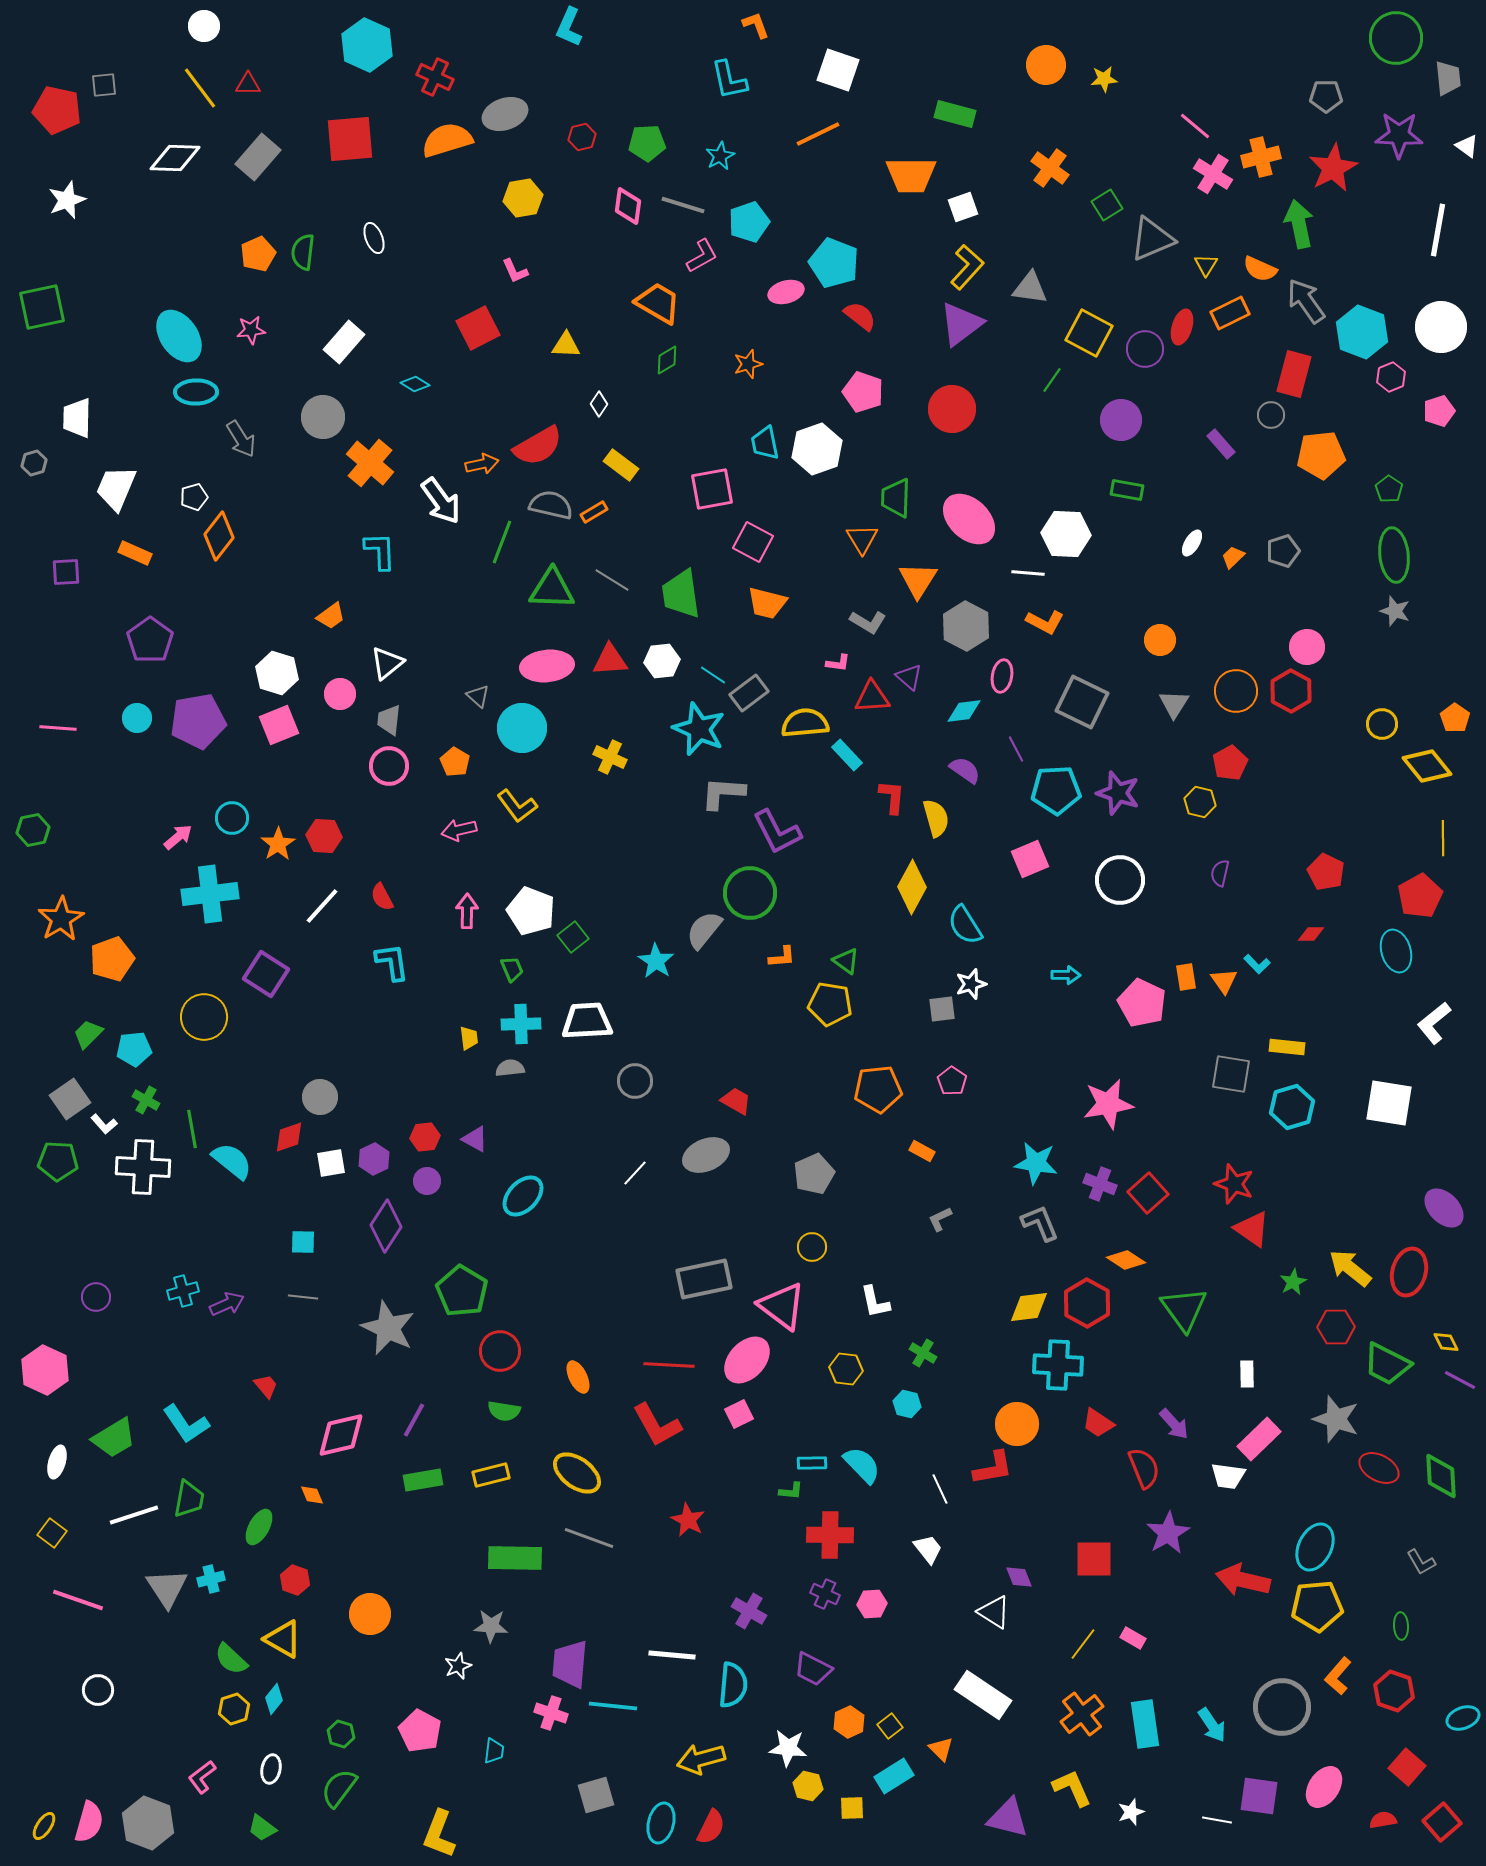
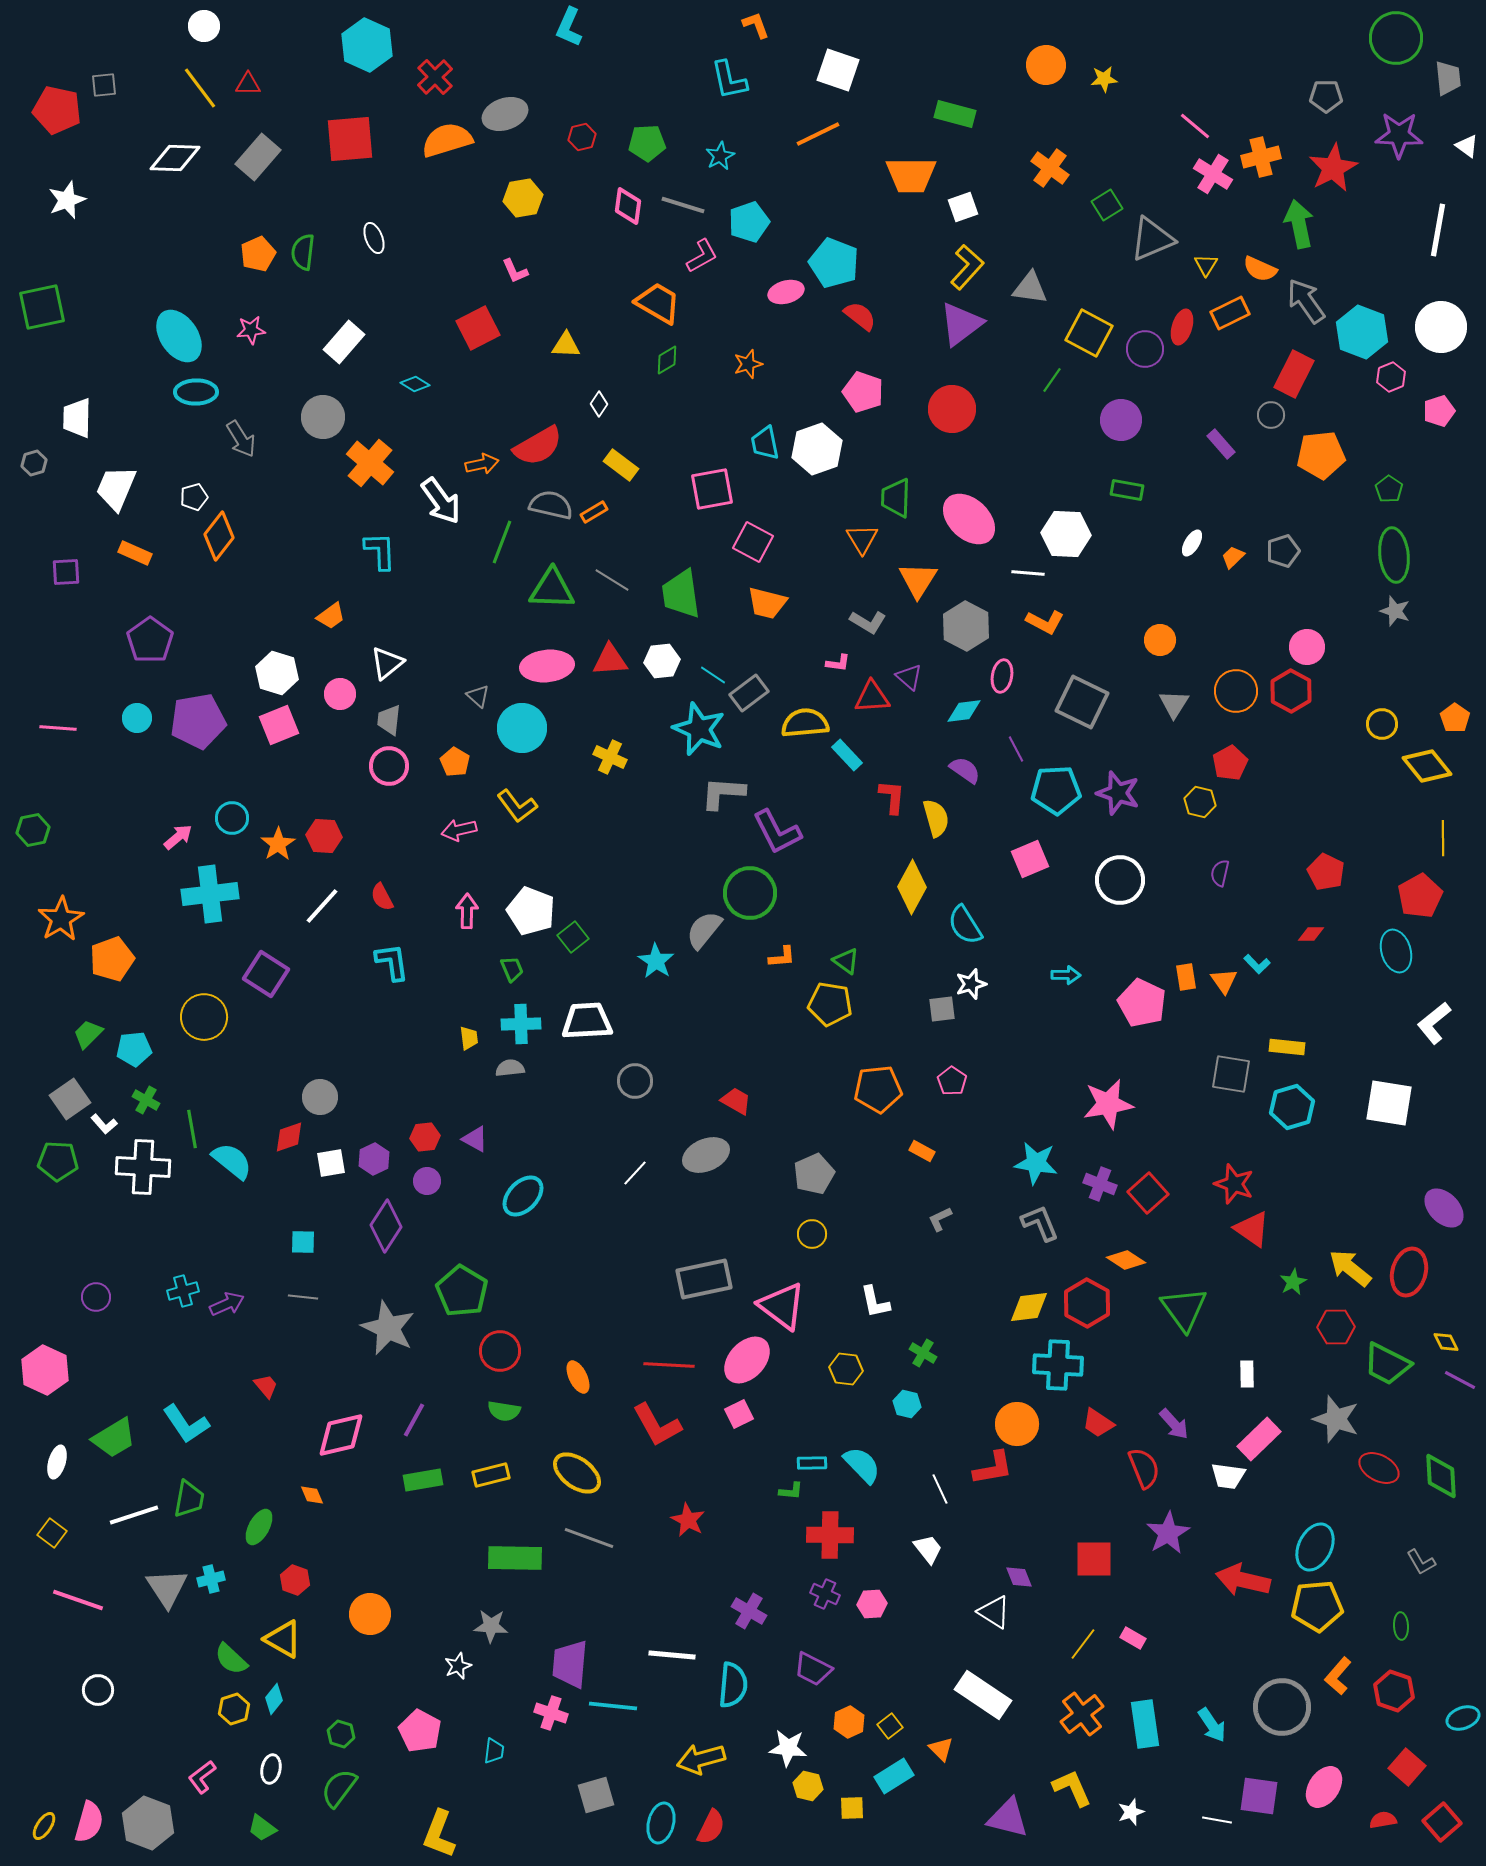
red cross at (435, 77): rotated 21 degrees clockwise
red rectangle at (1294, 374): rotated 12 degrees clockwise
yellow circle at (812, 1247): moved 13 px up
